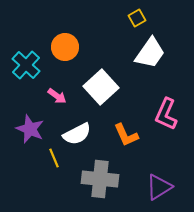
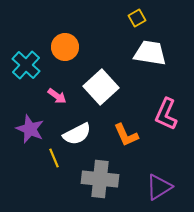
white trapezoid: rotated 116 degrees counterclockwise
